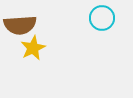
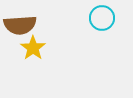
yellow star: rotated 10 degrees counterclockwise
